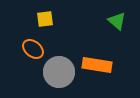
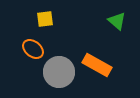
orange rectangle: rotated 20 degrees clockwise
